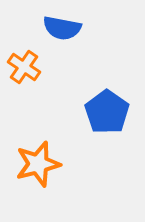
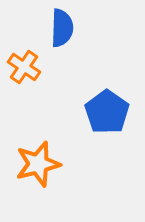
blue semicircle: rotated 99 degrees counterclockwise
